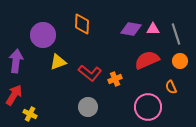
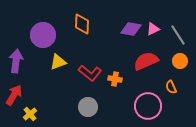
pink triangle: rotated 24 degrees counterclockwise
gray line: moved 2 px right, 1 px down; rotated 15 degrees counterclockwise
red semicircle: moved 1 px left, 1 px down
orange cross: rotated 32 degrees clockwise
pink circle: moved 1 px up
yellow cross: rotated 24 degrees clockwise
